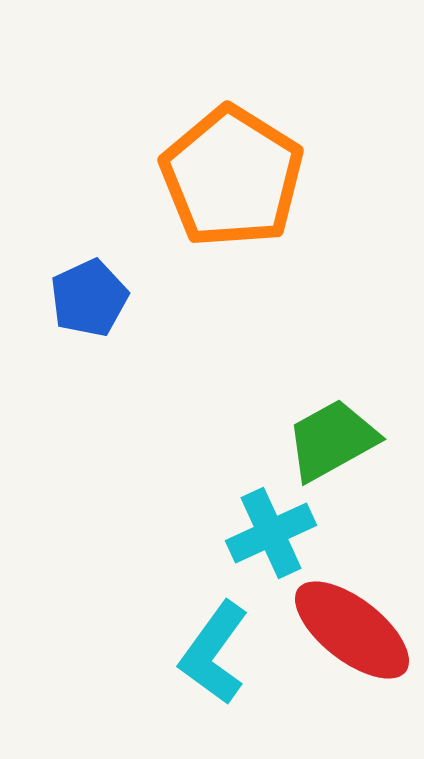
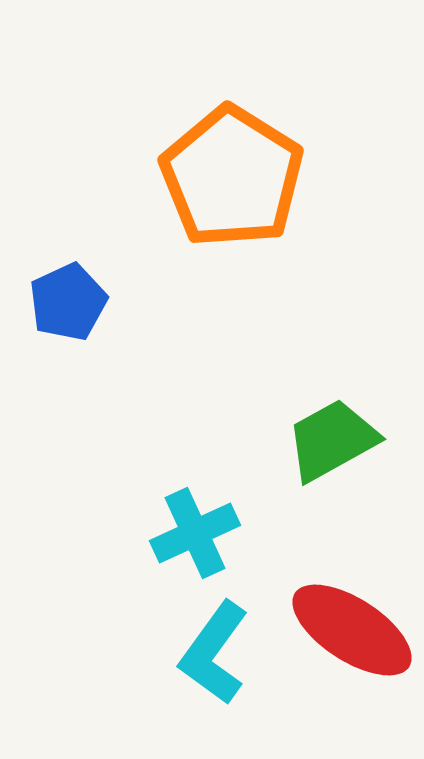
blue pentagon: moved 21 px left, 4 px down
cyan cross: moved 76 px left
red ellipse: rotated 5 degrees counterclockwise
